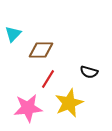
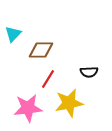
black semicircle: rotated 18 degrees counterclockwise
yellow star: rotated 12 degrees clockwise
